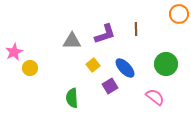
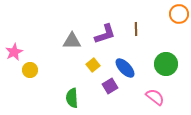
yellow circle: moved 2 px down
